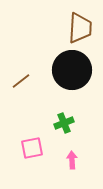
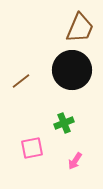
brown trapezoid: rotated 20 degrees clockwise
pink arrow: moved 3 px right, 1 px down; rotated 144 degrees counterclockwise
